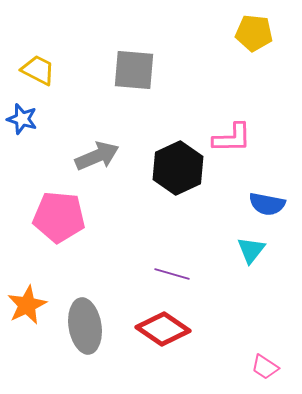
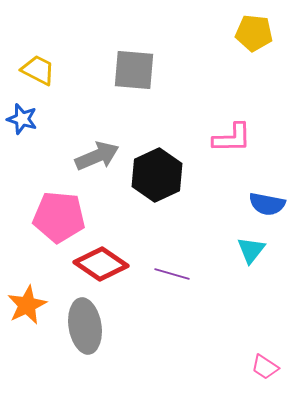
black hexagon: moved 21 px left, 7 px down
red diamond: moved 62 px left, 65 px up
